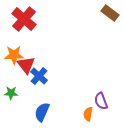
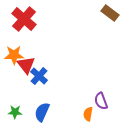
green star: moved 4 px right, 19 px down
